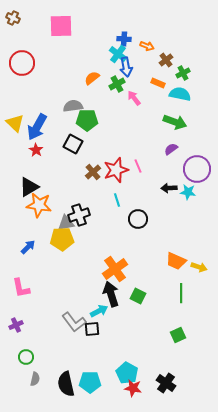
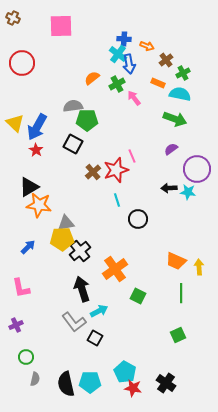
blue arrow at (126, 67): moved 3 px right, 3 px up
green arrow at (175, 122): moved 3 px up
pink line at (138, 166): moved 6 px left, 10 px up
black cross at (79, 215): moved 1 px right, 36 px down; rotated 20 degrees counterclockwise
yellow arrow at (199, 267): rotated 112 degrees counterclockwise
black arrow at (111, 294): moved 29 px left, 5 px up
black square at (92, 329): moved 3 px right, 9 px down; rotated 35 degrees clockwise
cyan pentagon at (127, 373): moved 2 px left, 1 px up
